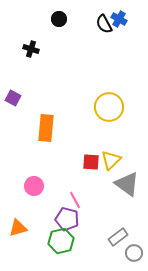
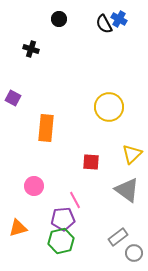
yellow triangle: moved 21 px right, 6 px up
gray triangle: moved 6 px down
purple pentagon: moved 4 px left; rotated 20 degrees counterclockwise
